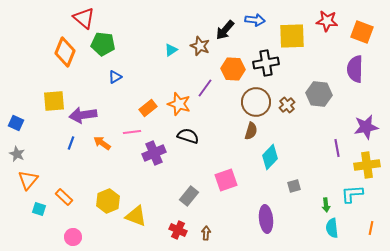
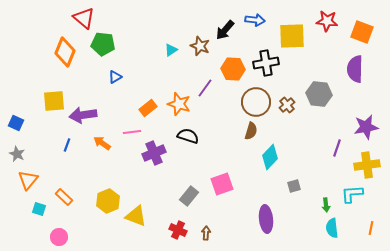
blue line at (71, 143): moved 4 px left, 2 px down
purple line at (337, 148): rotated 30 degrees clockwise
pink square at (226, 180): moved 4 px left, 4 px down
pink circle at (73, 237): moved 14 px left
